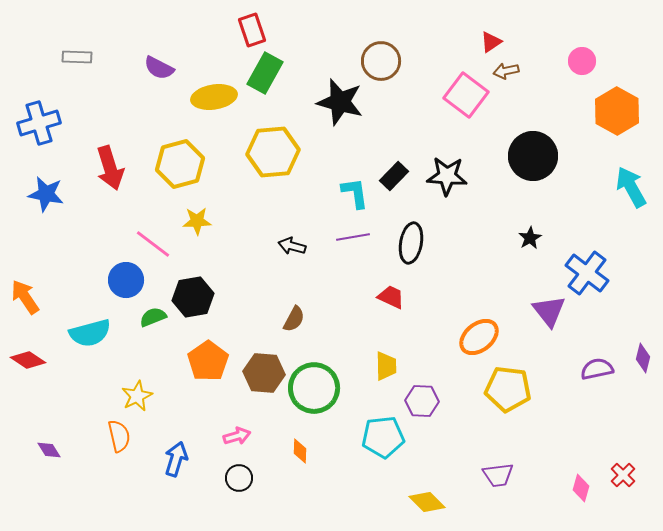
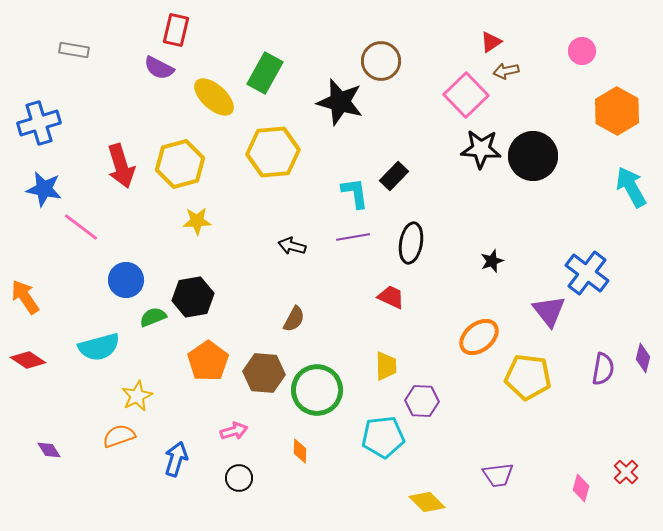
red rectangle at (252, 30): moved 76 px left; rotated 32 degrees clockwise
gray rectangle at (77, 57): moved 3 px left, 7 px up; rotated 8 degrees clockwise
pink circle at (582, 61): moved 10 px up
pink square at (466, 95): rotated 9 degrees clockwise
yellow ellipse at (214, 97): rotated 51 degrees clockwise
red arrow at (110, 168): moved 11 px right, 2 px up
black star at (447, 176): moved 34 px right, 27 px up
blue star at (46, 194): moved 2 px left, 5 px up
black star at (530, 238): moved 38 px left, 23 px down; rotated 10 degrees clockwise
pink line at (153, 244): moved 72 px left, 17 px up
cyan semicircle at (90, 333): moved 9 px right, 14 px down
purple semicircle at (597, 369): moved 6 px right; rotated 112 degrees clockwise
green circle at (314, 388): moved 3 px right, 2 px down
yellow pentagon at (508, 389): moved 20 px right, 12 px up
orange semicircle at (119, 436): rotated 96 degrees counterclockwise
pink arrow at (237, 436): moved 3 px left, 5 px up
red cross at (623, 475): moved 3 px right, 3 px up
